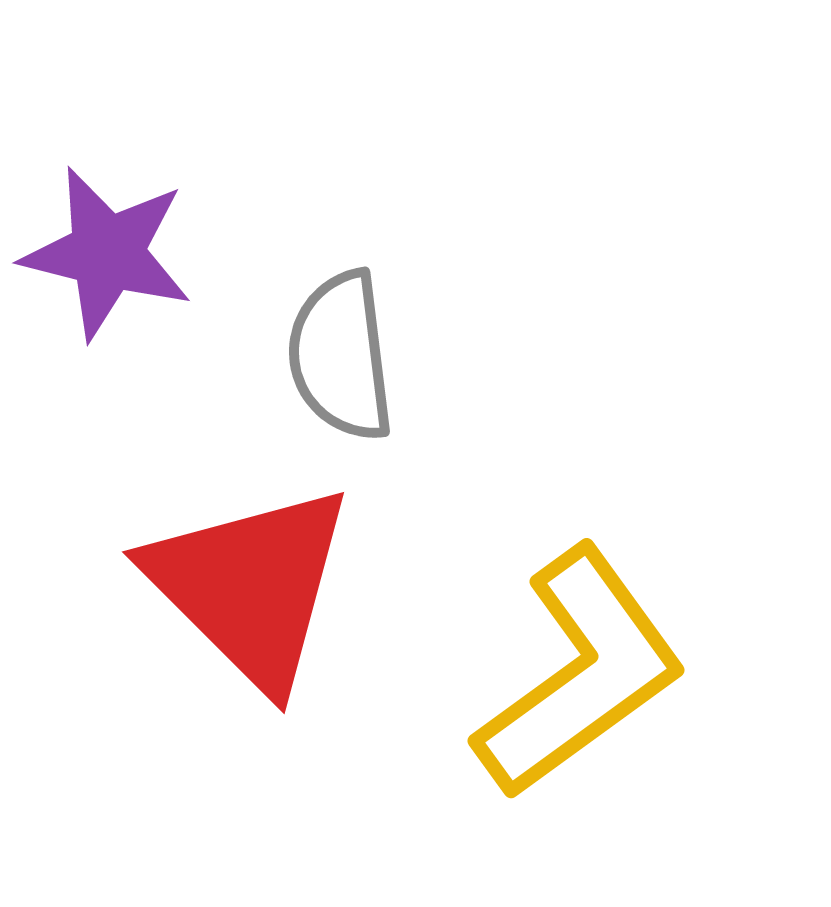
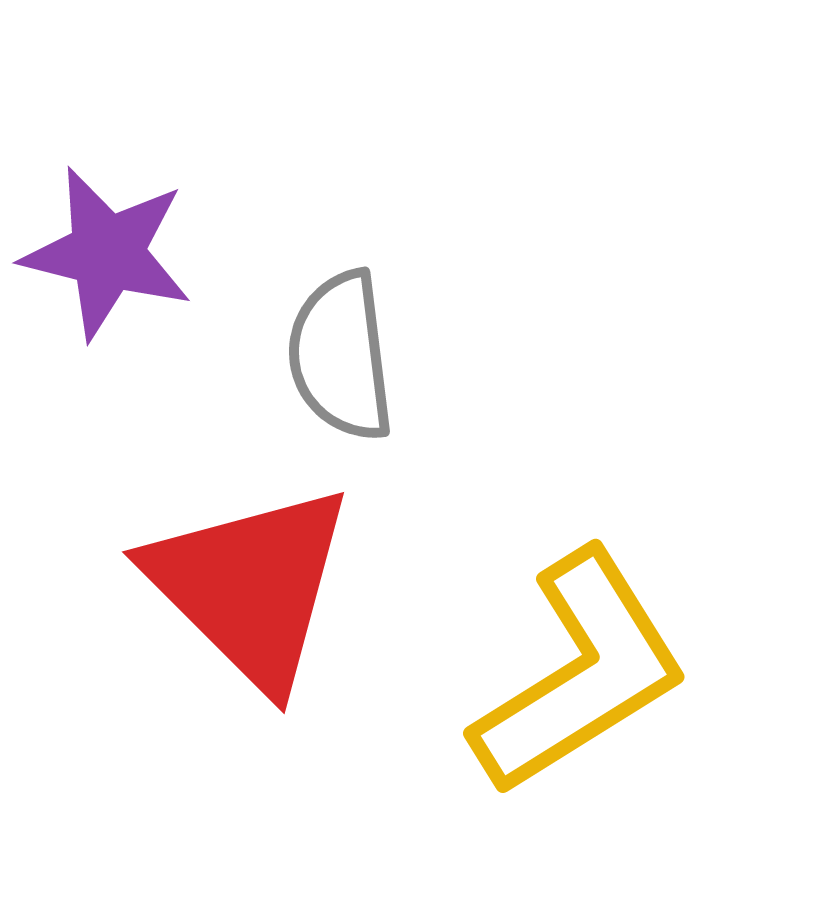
yellow L-shape: rotated 4 degrees clockwise
